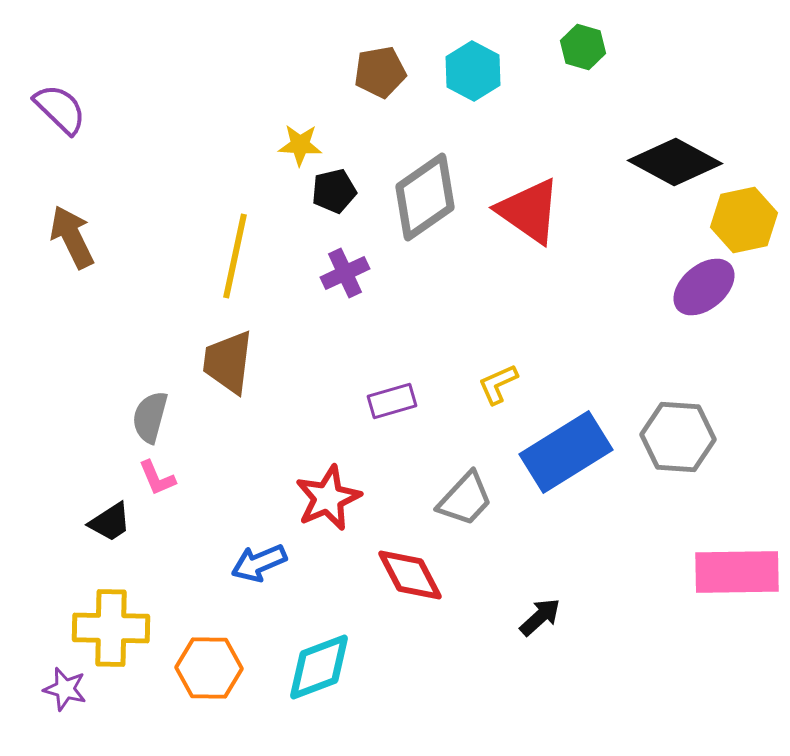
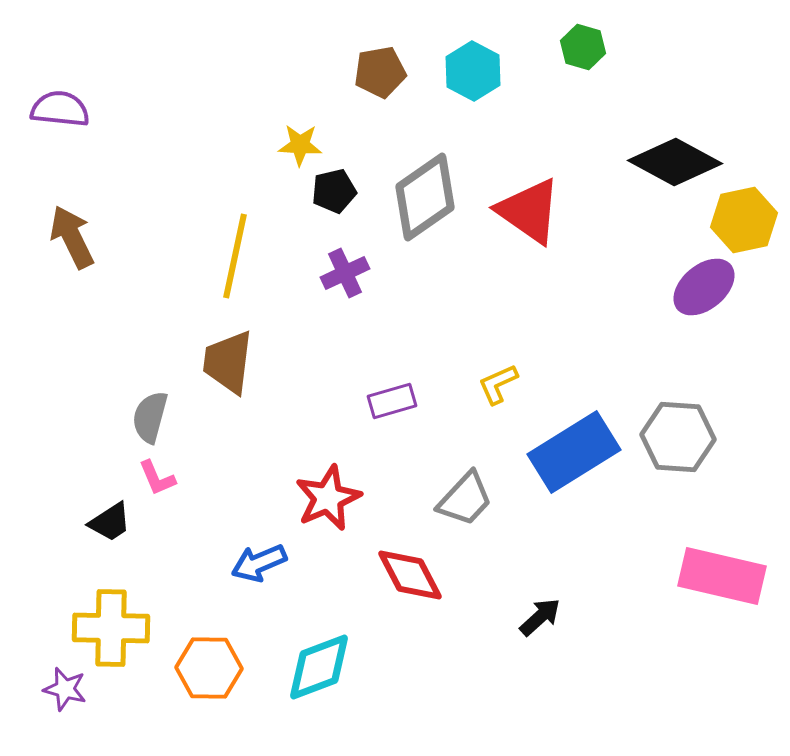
purple semicircle: rotated 38 degrees counterclockwise
blue rectangle: moved 8 px right
pink rectangle: moved 15 px left, 4 px down; rotated 14 degrees clockwise
